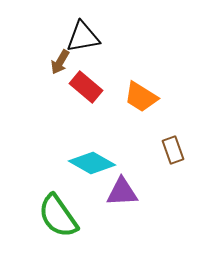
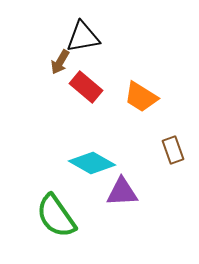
green semicircle: moved 2 px left
